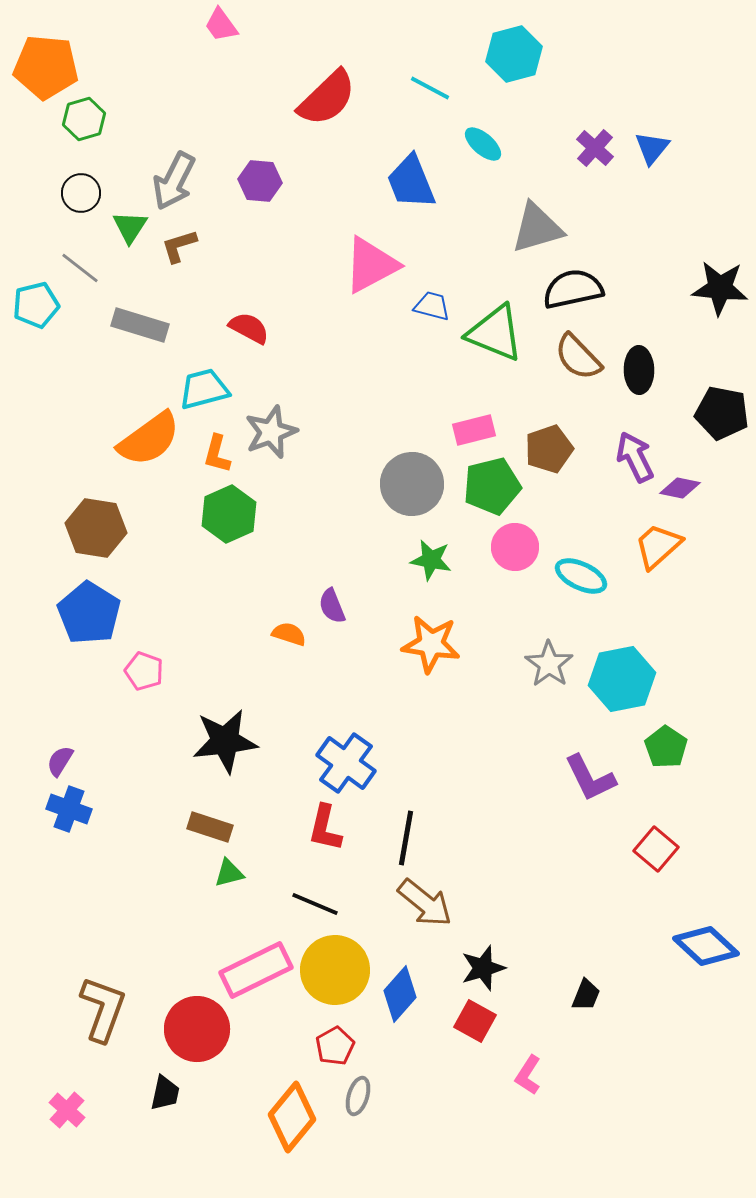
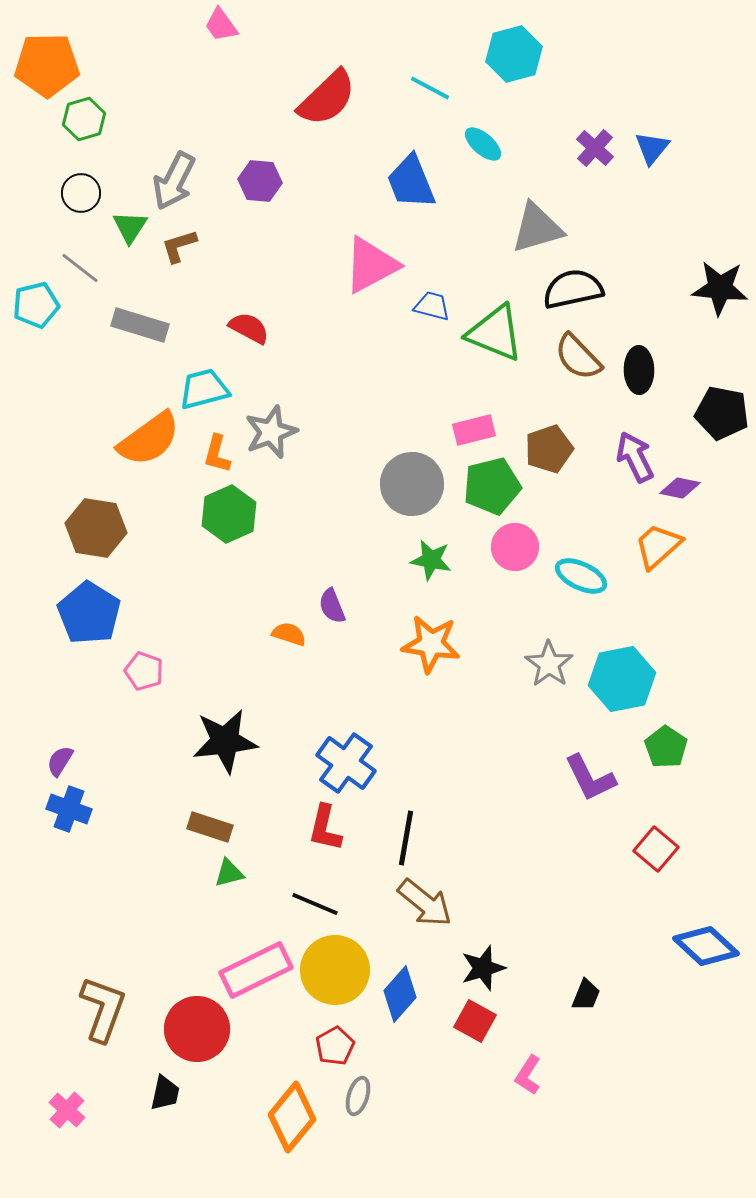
orange pentagon at (46, 67): moved 1 px right, 2 px up; rotated 6 degrees counterclockwise
